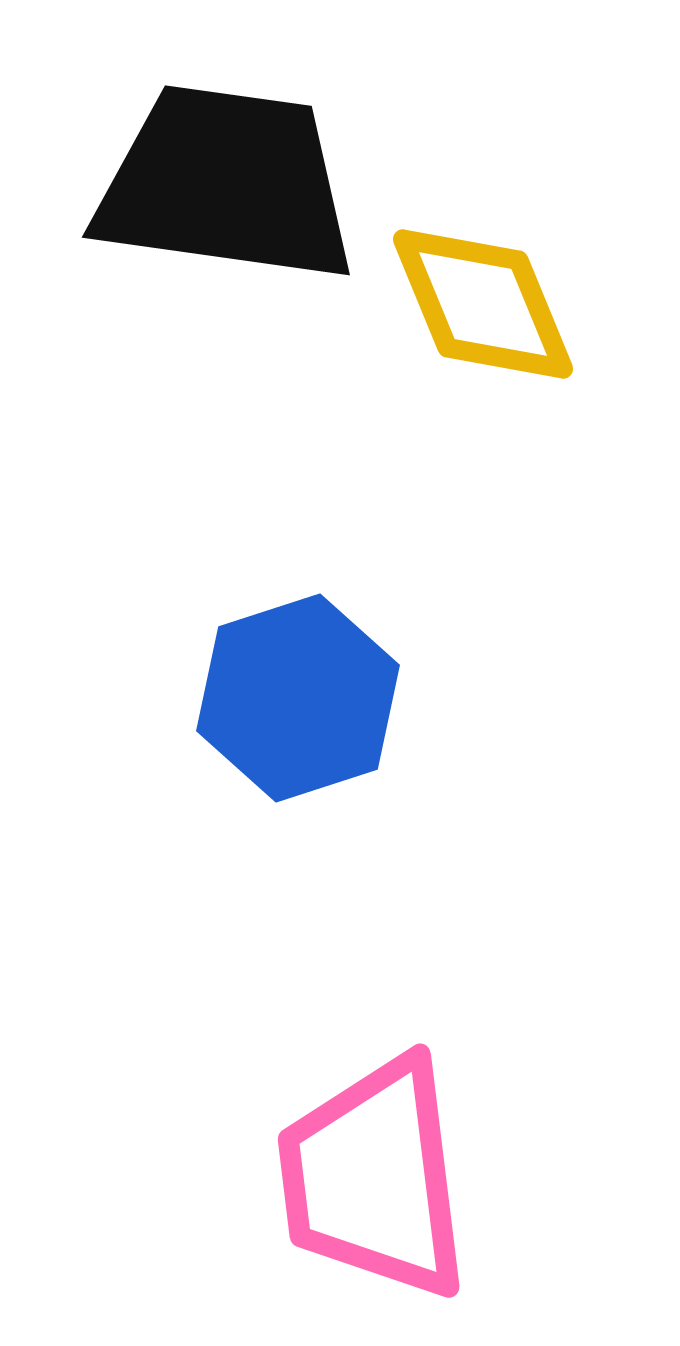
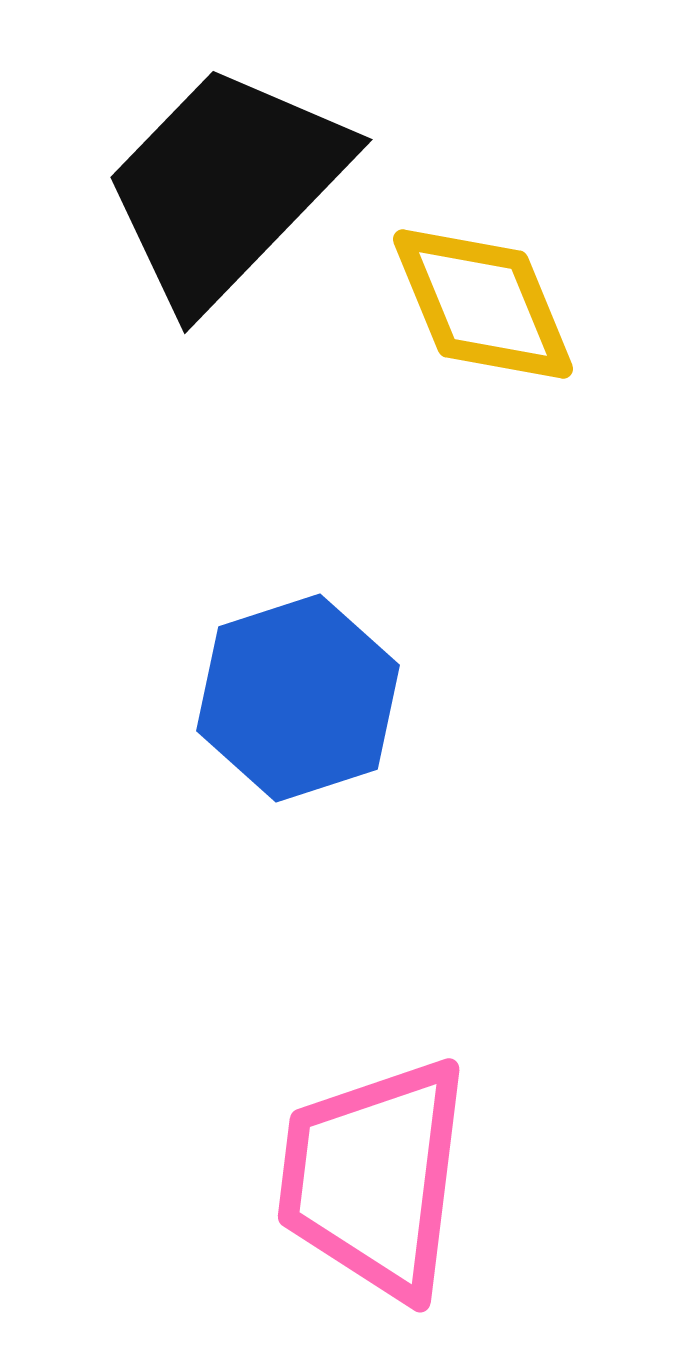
black trapezoid: moved 2 px down; rotated 54 degrees counterclockwise
pink trapezoid: rotated 14 degrees clockwise
